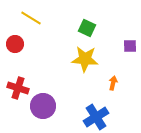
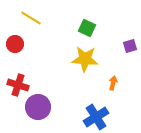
purple square: rotated 16 degrees counterclockwise
red cross: moved 3 px up
purple circle: moved 5 px left, 1 px down
